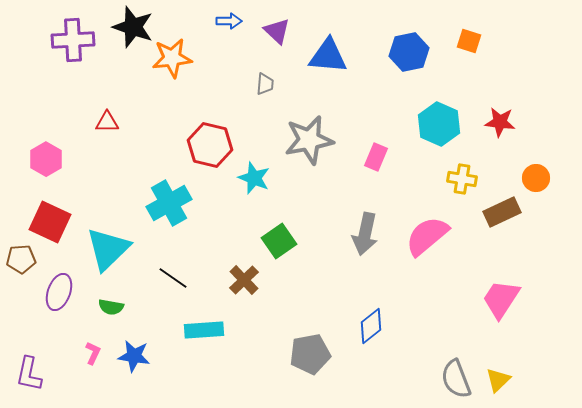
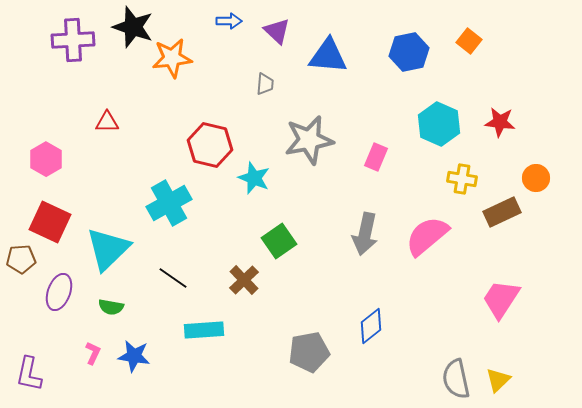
orange square: rotated 20 degrees clockwise
gray pentagon: moved 1 px left, 2 px up
gray semicircle: rotated 9 degrees clockwise
